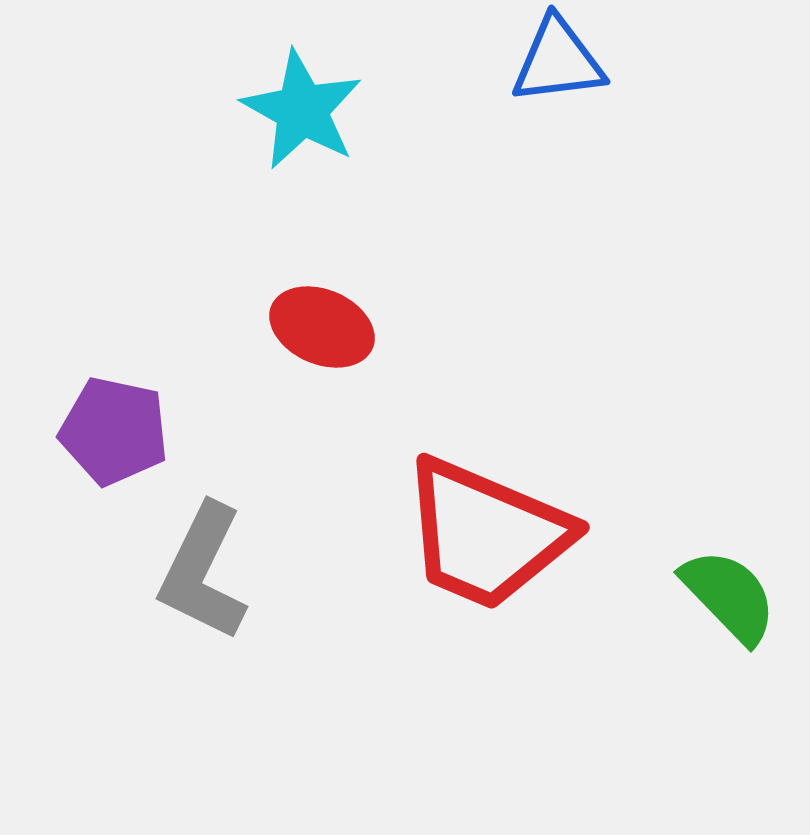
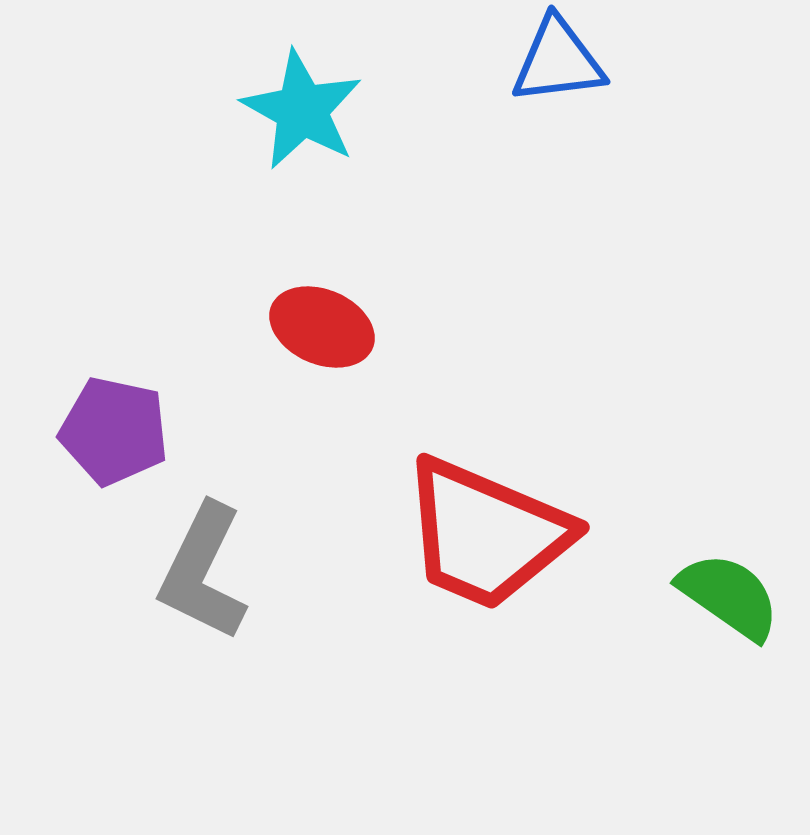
green semicircle: rotated 11 degrees counterclockwise
